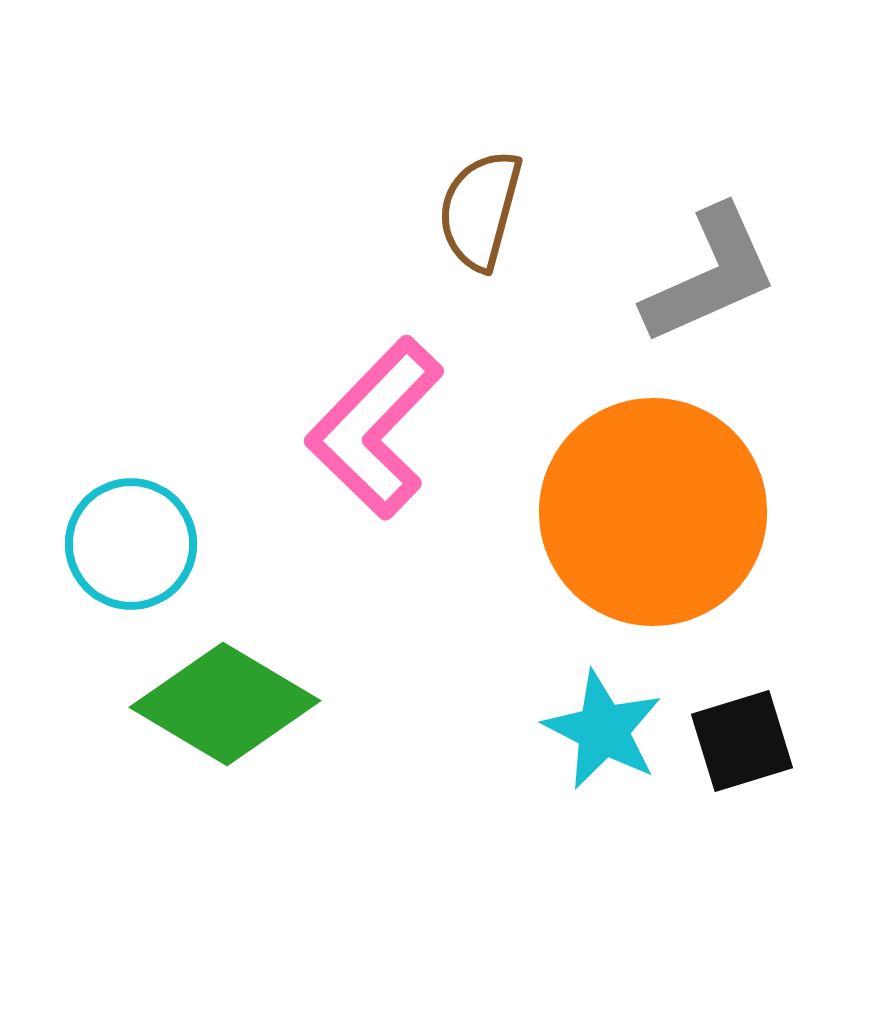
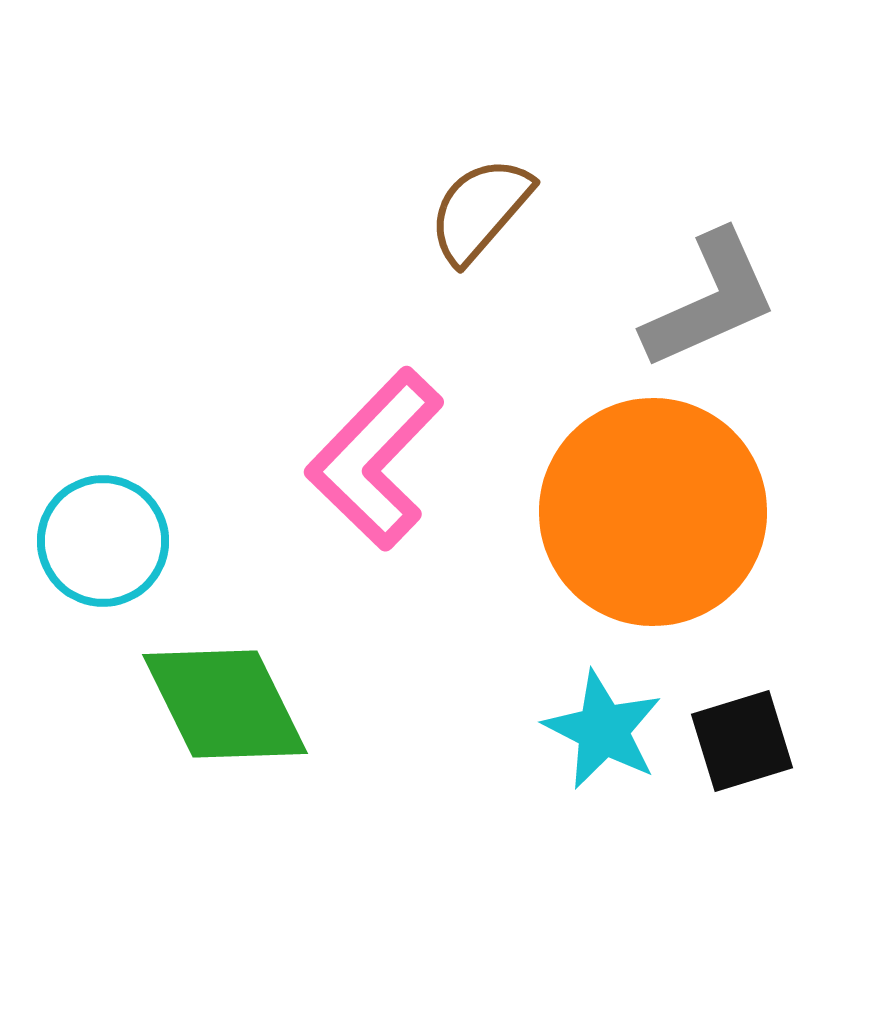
brown semicircle: rotated 26 degrees clockwise
gray L-shape: moved 25 px down
pink L-shape: moved 31 px down
cyan circle: moved 28 px left, 3 px up
green diamond: rotated 33 degrees clockwise
